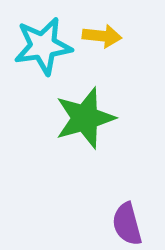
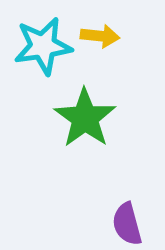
yellow arrow: moved 2 px left
green star: rotated 20 degrees counterclockwise
